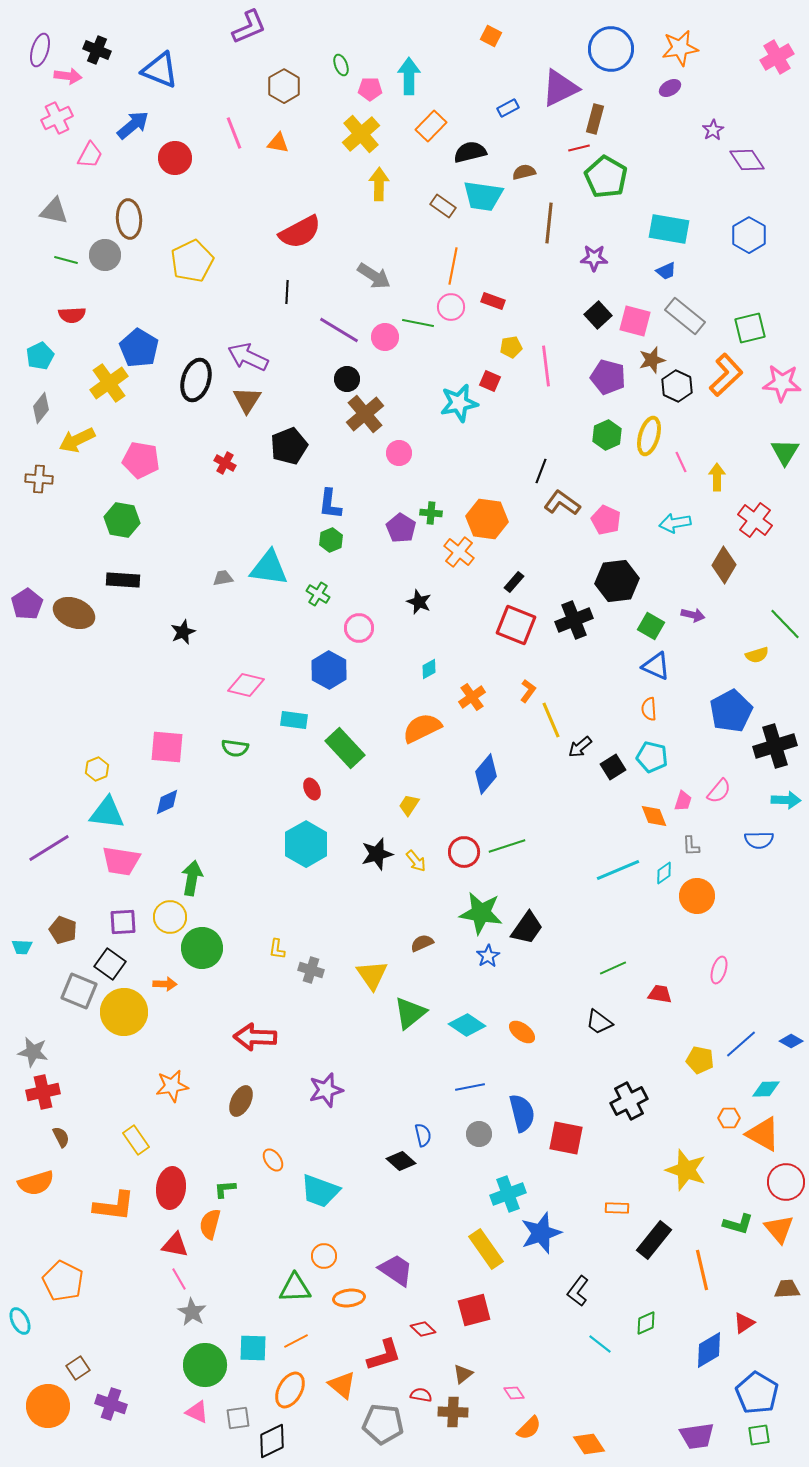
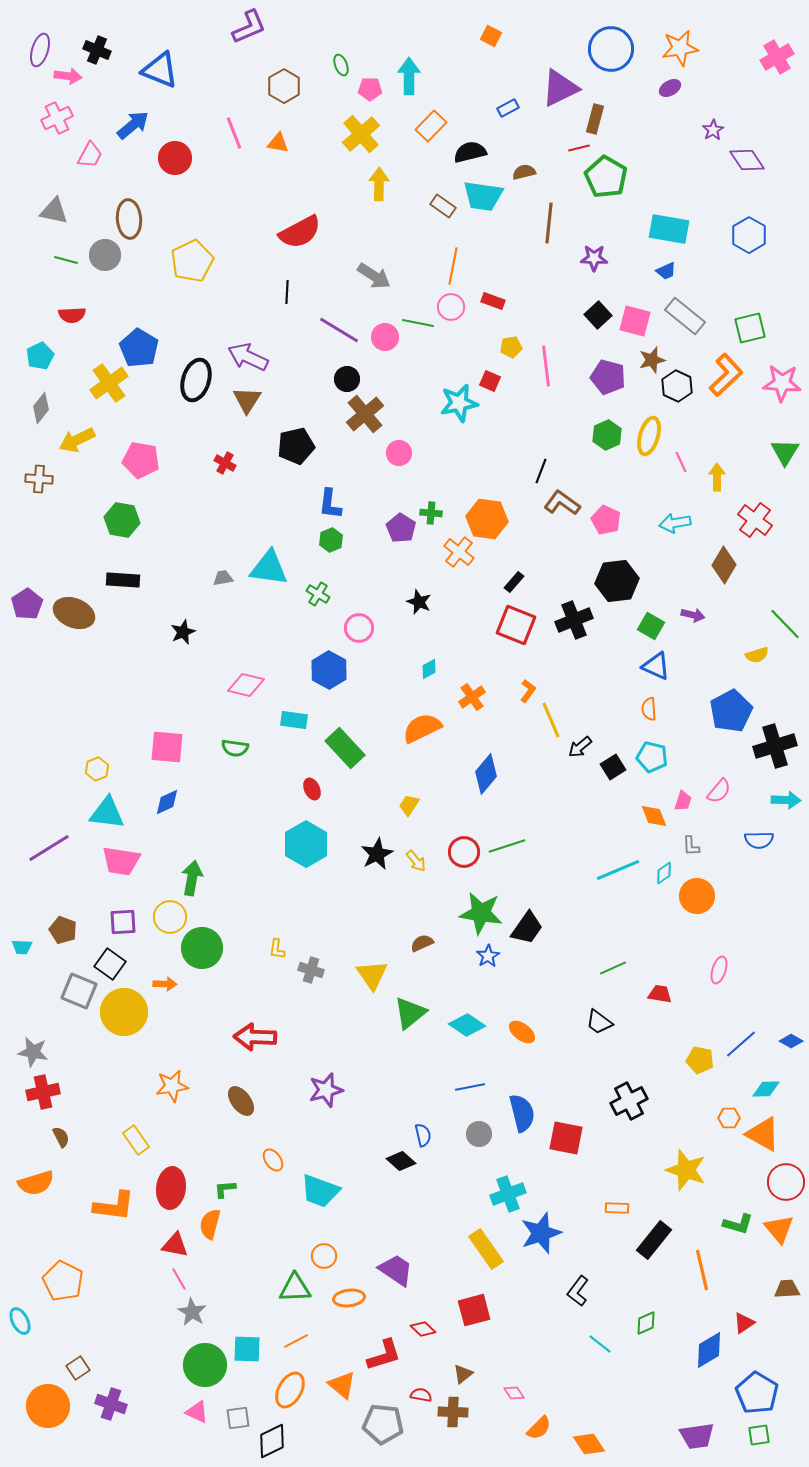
black pentagon at (289, 446): moved 7 px right; rotated 9 degrees clockwise
black star at (377, 854): rotated 12 degrees counterclockwise
brown ellipse at (241, 1101): rotated 64 degrees counterclockwise
cyan square at (253, 1348): moved 6 px left, 1 px down
orange semicircle at (529, 1428): moved 10 px right
